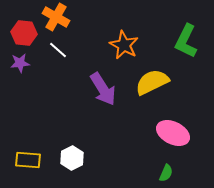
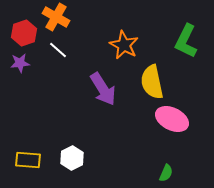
red hexagon: rotated 25 degrees counterclockwise
yellow semicircle: rotated 76 degrees counterclockwise
pink ellipse: moved 1 px left, 14 px up
